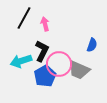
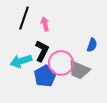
black line: rotated 10 degrees counterclockwise
pink circle: moved 2 px right, 1 px up
